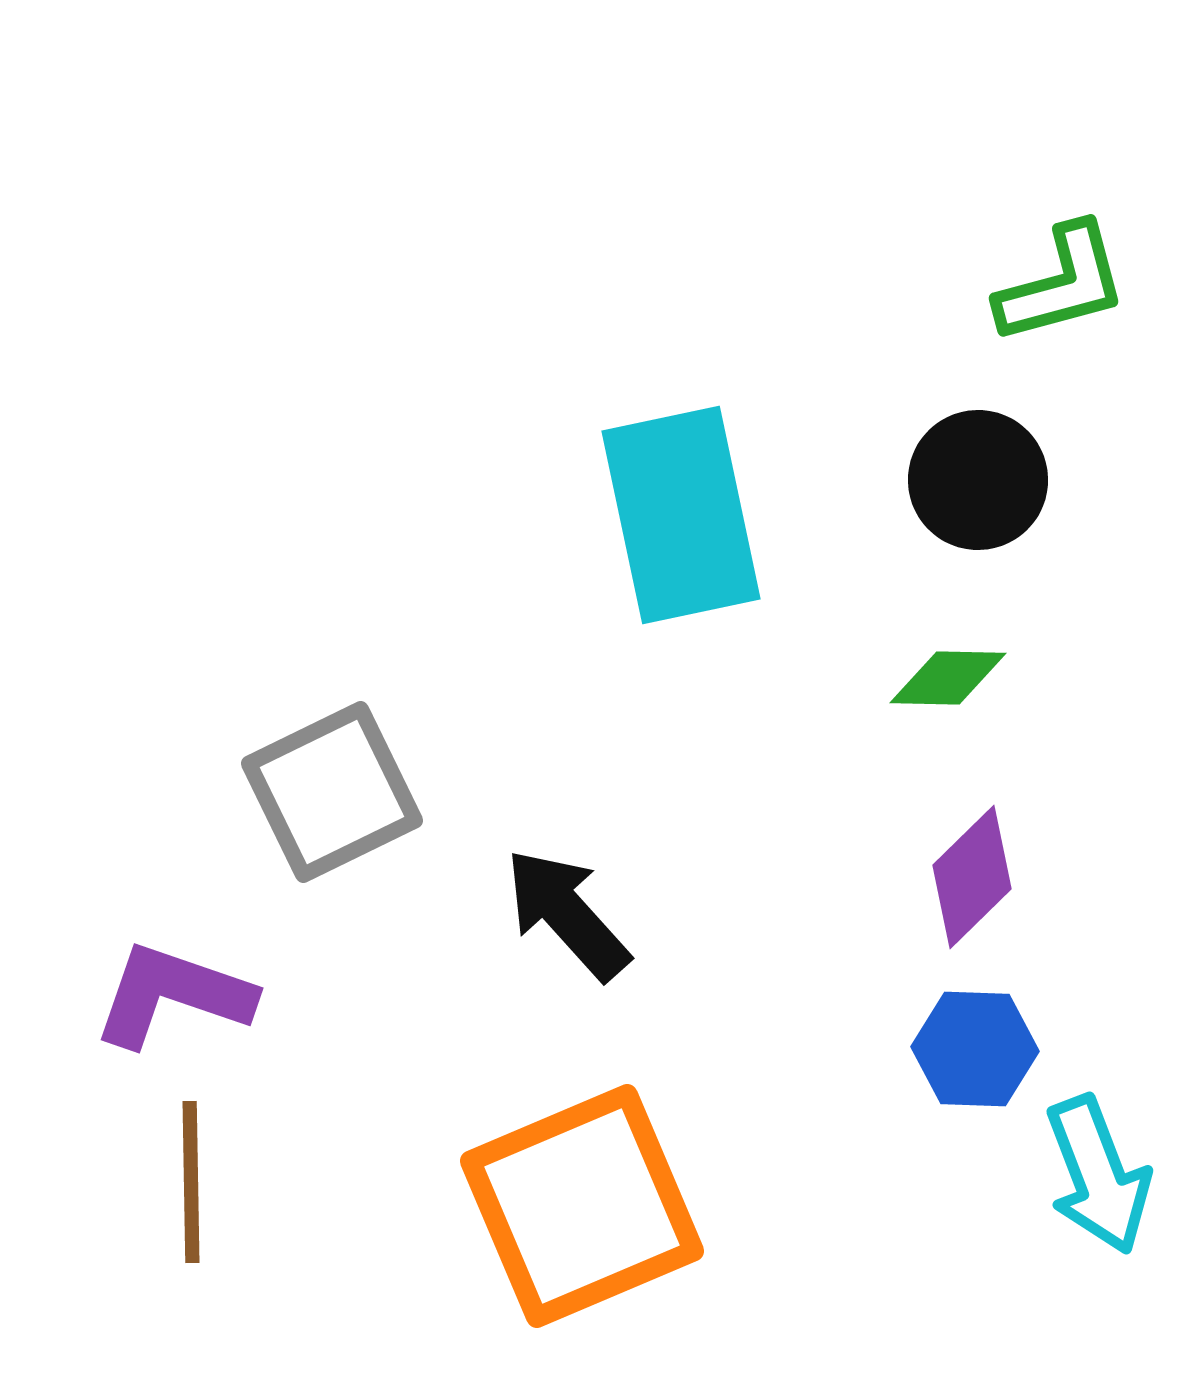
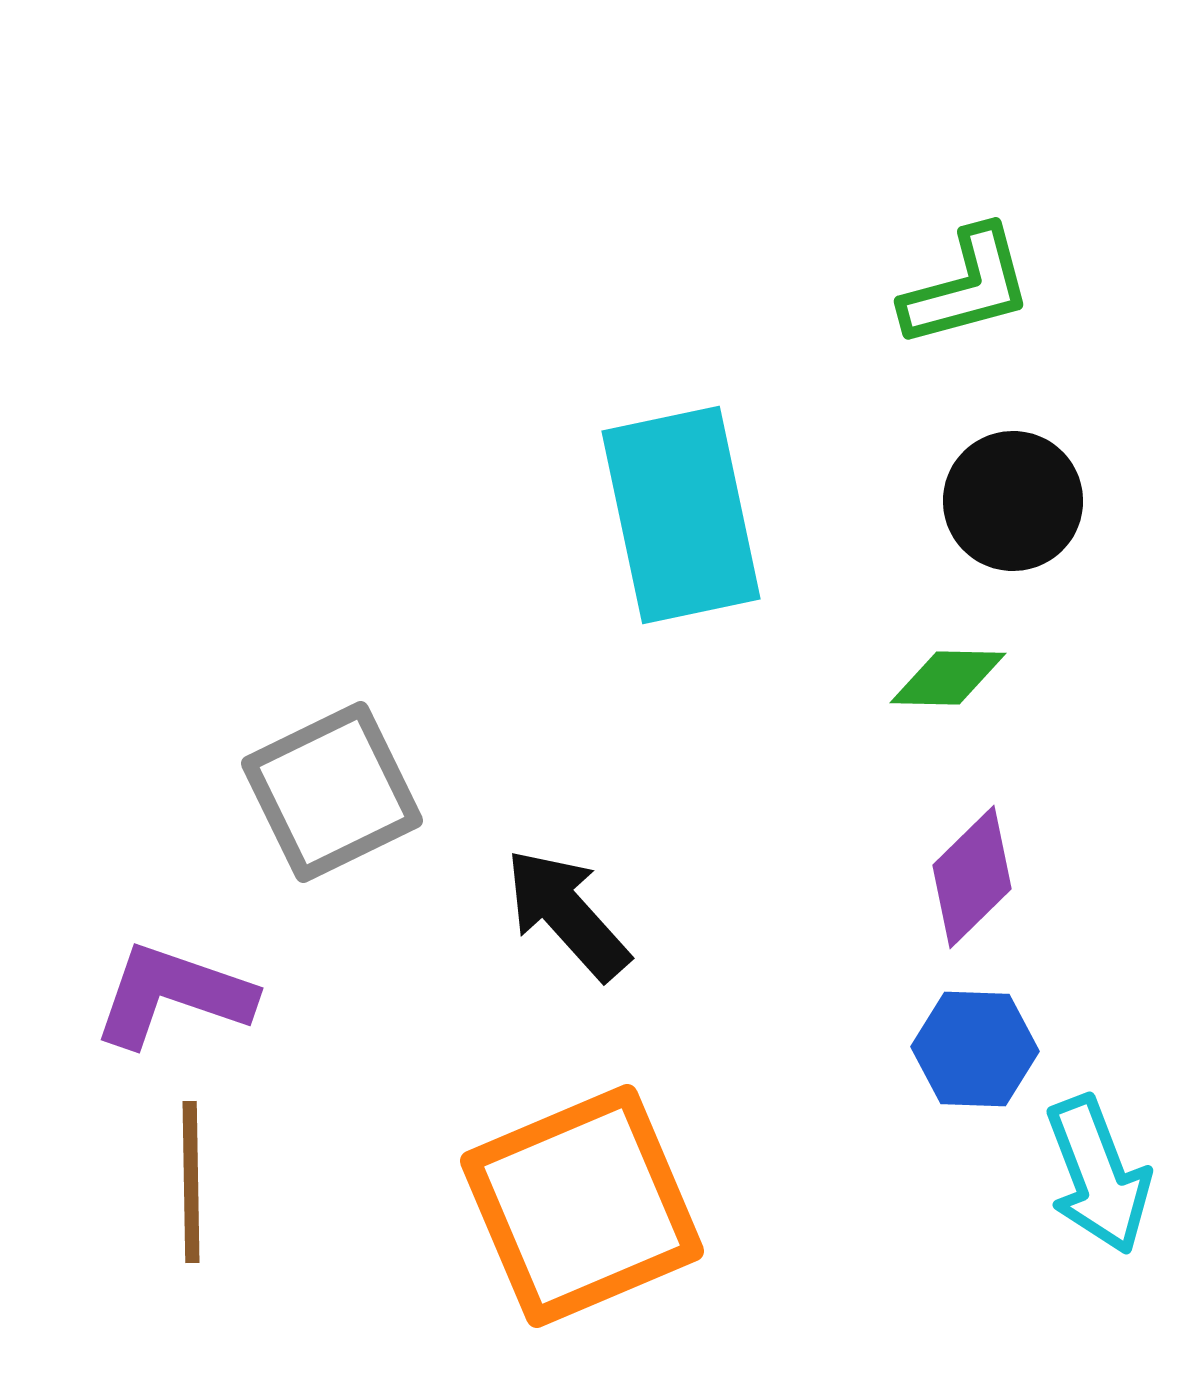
green L-shape: moved 95 px left, 3 px down
black circle: moved 35 px right, 21 px down
